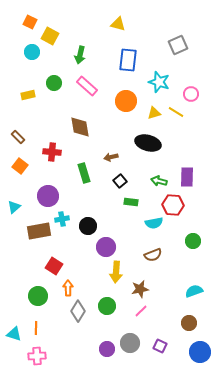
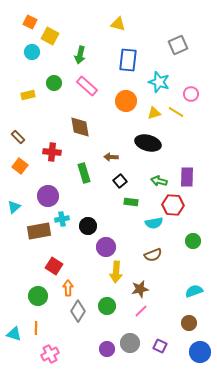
brown arrow at (111, 157): rotated 16 degrees clockwise
pink cross at (37, 356): moved 13 px right, 2 px up; rotated 24 degrees counterclockwise
